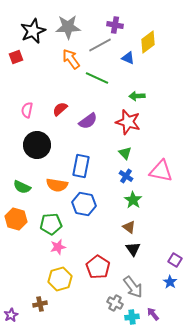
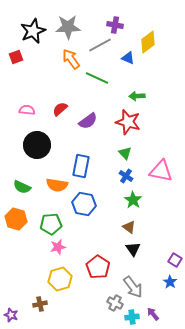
pink semicircle: rotated 84 degrees clockwise
purple star: rotated 24 degrees counterclockwise
